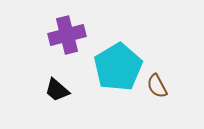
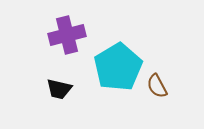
black trapezoid: moved 2 px right, 1 px up; rotated 28 degrees counterclockwise
